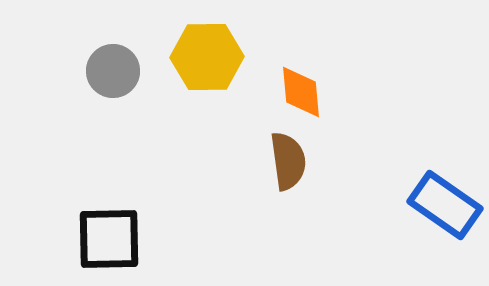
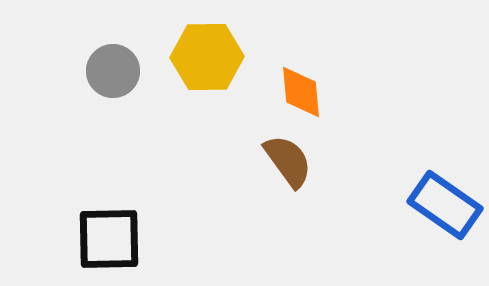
brown semicircle: rotated 28 degrees counterclockwise
